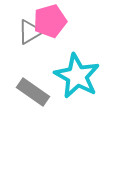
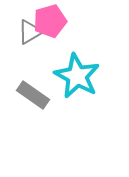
gray rectangle: moved 3 px down
